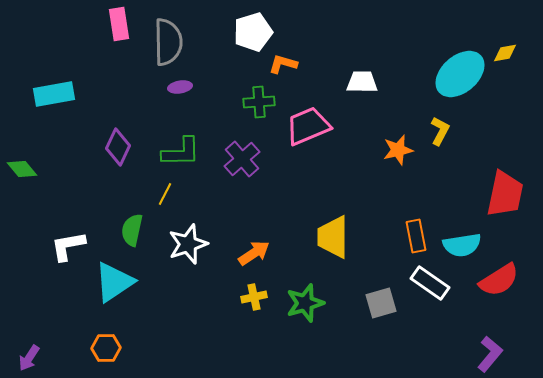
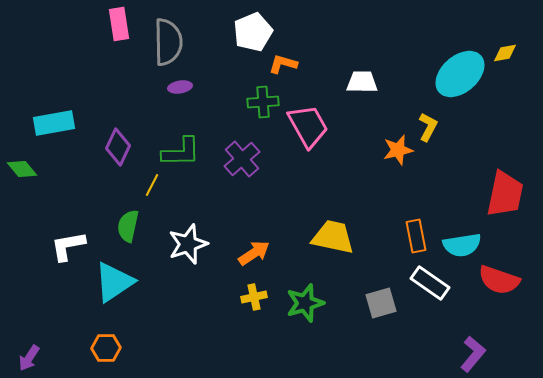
white pentagon: rotated 6 degrees counterclockwise
cyan rectangle: moved 29 px down
green cross: moved 4 px right
pink trapezoid: rotated 84 degrees clockwise
yellow L-shape: moved 12 px left, 4 px up
yellow line: moved 13 px left, 9 px up
green semicircle: moved 4 px left, 4 px up
yellow trapezoid: rotated 102 degrees clockwise
red semicircle: rotated 51 degrees clockwise
purple L-shape: moved 17 px left
